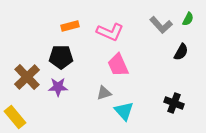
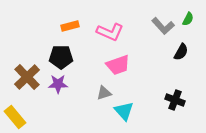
gray L-shape: moved 2 px right, 1 px down
pink trapezoid: rotated 85 degrees counterclockwise
purple star: moved 3 px up
black cross: moved 1 px right, 3 px up
